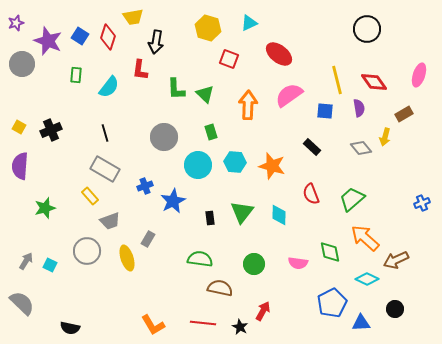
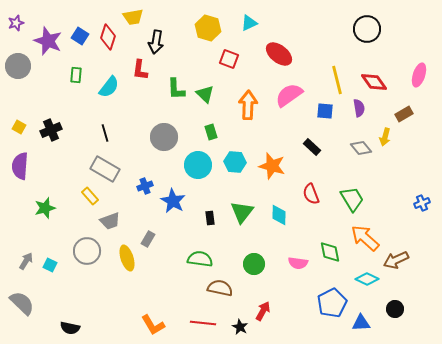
gray circle at (22, 64): moved 4 px left, 2 px down
green trapezoid at (352, 199): rotated 100 degrees clockwise
blue star at (173, 201): rotated 15 degrees counterclockwise
